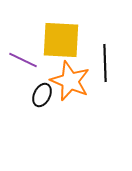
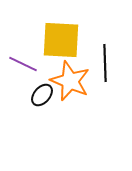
purple line: moved 4 px down
black ellipse: rotated 15 degrees clockwise
